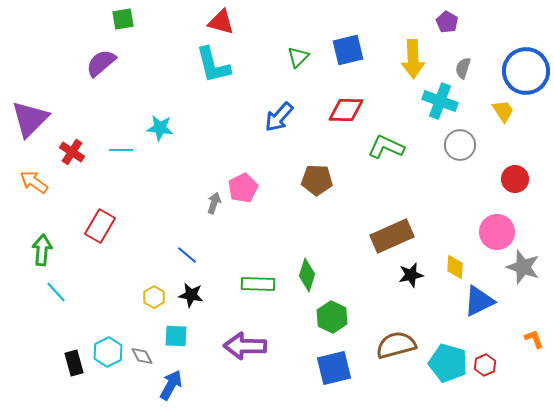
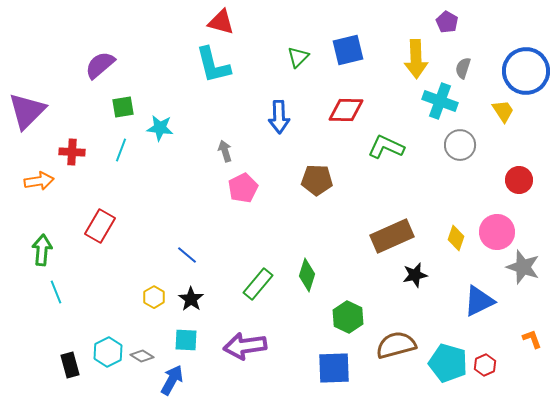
green square at (123, 19): moved 88 px down
yellow arrow at (413, 59): moved 3 px right
purple semicircle at (101, 63): moved 1 px left, 2 px down
blue arrow at (279, 117): rotated 44 degrees counterclockwise
purple triangle at (30, 119): moved 3 px left, 8 px up
cyan line at (121, 150): rotated 70 degrees counterclockwise
red cross at (72, 152): rotated 30 degrees counterclockwise
red circle at (515, 179): moved 4 px right, 1 px down
orange arrow at (34, 182): moved 5 px right, 1 px up; rotated 136 degrees clockwise
gray arrow at (214, 203): moved 11 px right, 52 px up; rotated 35 degrees counterclockwise
yellow diamond at (455, 267): moved 1 px right, 29 px up; rotated 15 degrees clockwise
black star at (411, 275): moved 4 px right
green rectangle at (258, 284): rotated 52 degrees counterclockwise
cyan line at (56, 292): rotated 20 degrees clockwise
black star at (191, 295): moved 4 px down; rotated 25 degrees clockwise
green hexagon at (332, 317): moved 16 px right
cyan square at (176, 336): moved 10 px right, 4 px down
orange L-shape at (534, 339): moved 2 px left
purple arrow at (245, 346): rotated 9 degrees counterclockwise
gray diamond at (142, 356): rotated 30 degrees counterclockwise
black rectangle at (74, 363): moved 4 px left, 2 px down
blue square at (334, 368): rotated 12 degrees clockwise
blue arrow at (171, 385): moved 1 px right, 5 px up
